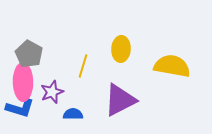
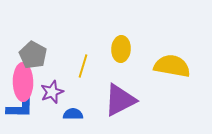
gray pentagon: moved 4 px right, 1 px down
blue L-shape: rotated 16 degrees counterclockwise
